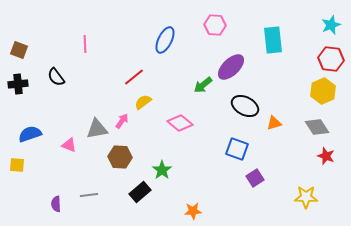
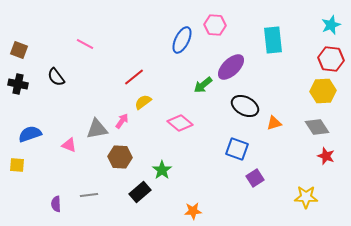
blue ellipse: moved 17 px right
pink line: rotated 60 degrees counterclockwise
black cross: rotated 18 degrees clockwise
yellow hexagon: rotated 20 degrees clockwise
